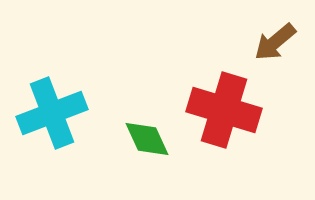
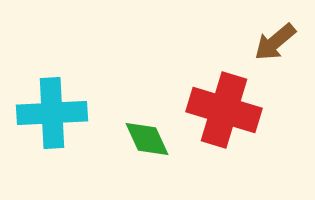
cyan cross: rotated 18 degrees clockwise
